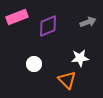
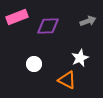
gray arrow: moved 1 px up
purple diamond: rotated 20 degrees clockwise
white star: rotated 18 degrees counterclockwise
orange triangle: rotated 18 degrees counterclockwise
